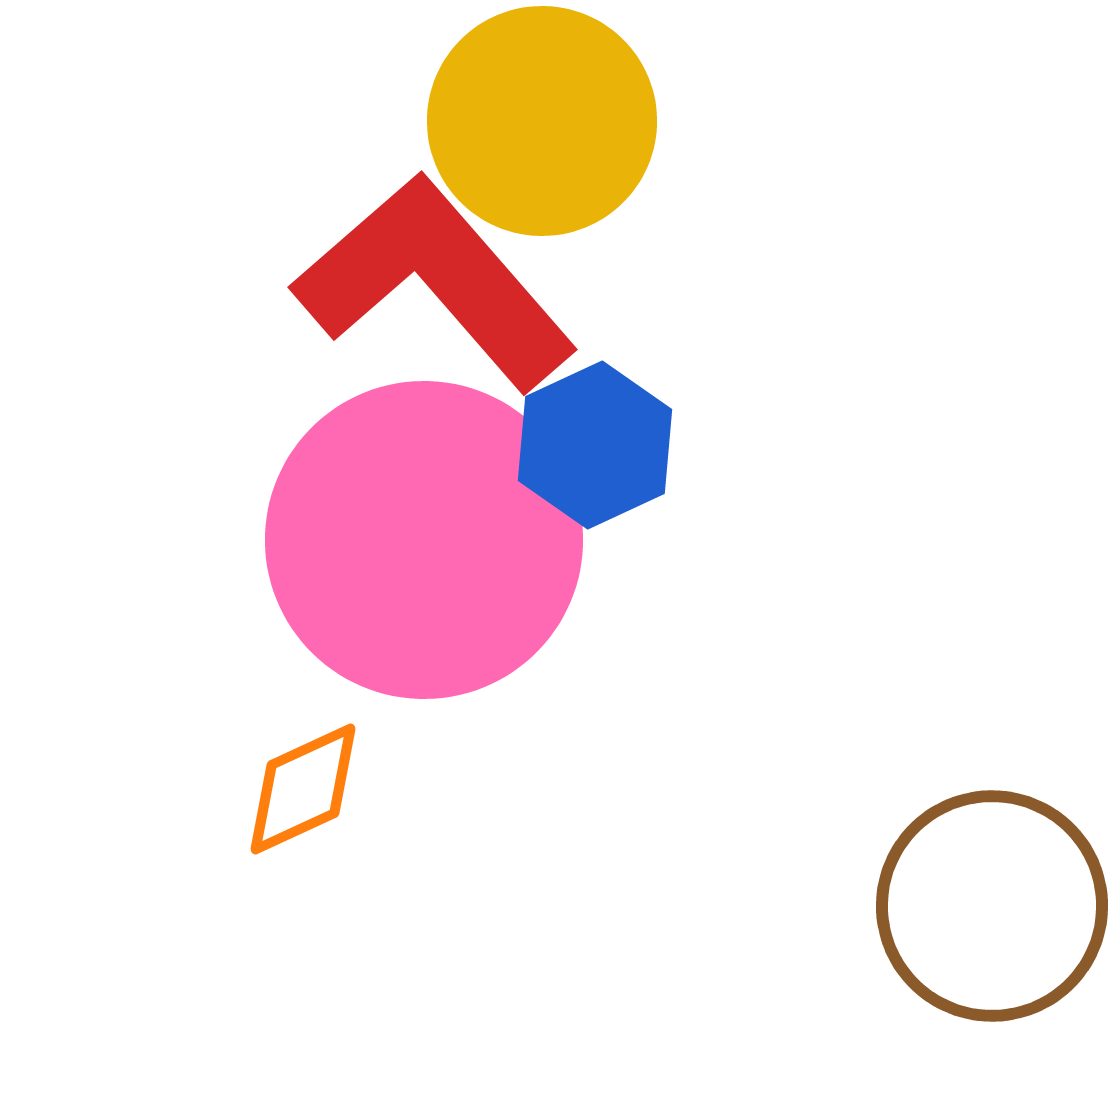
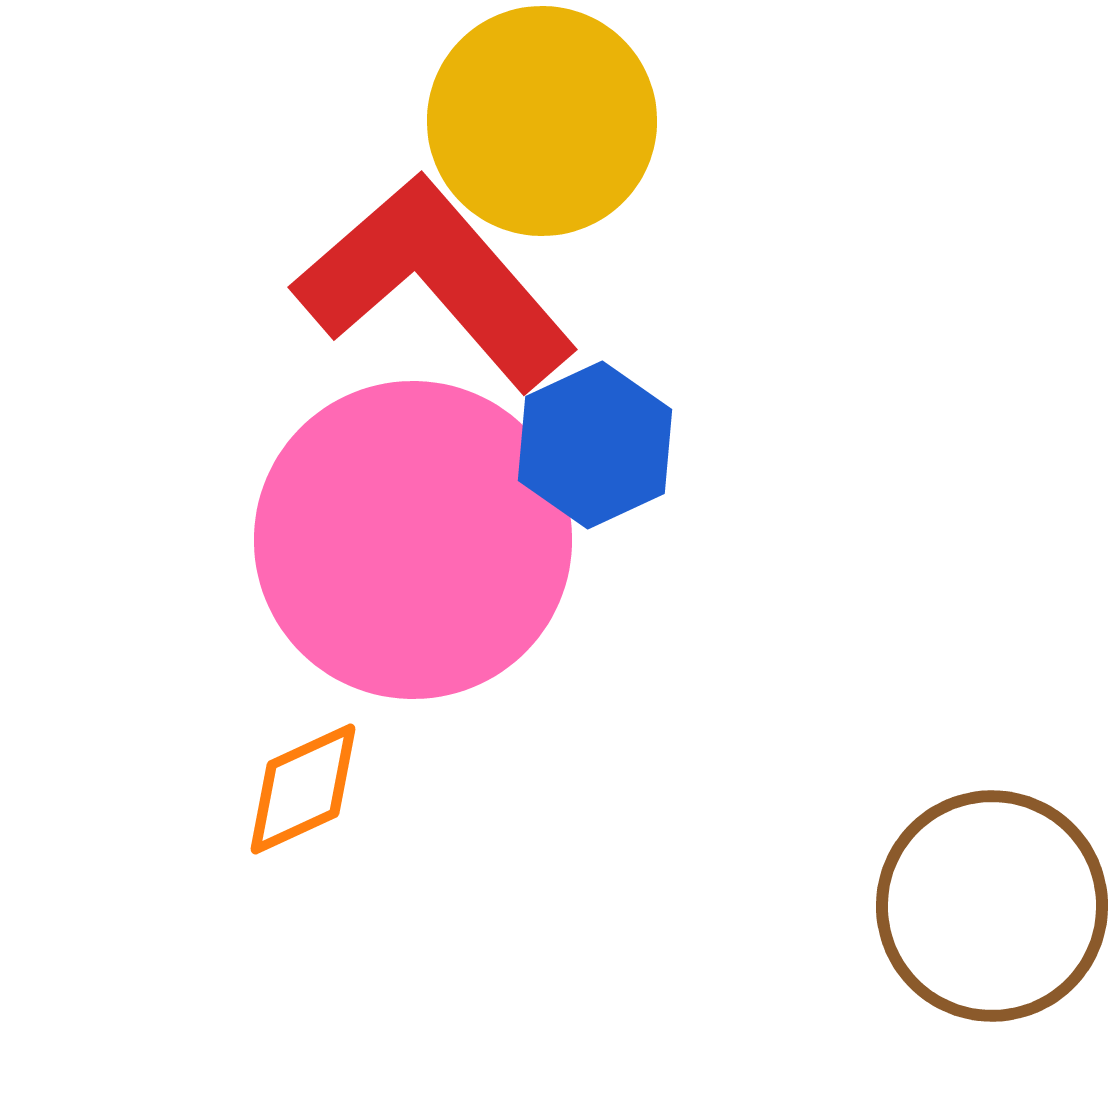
pink circle: moved 11 px left
